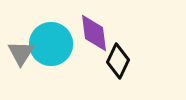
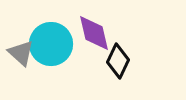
purple diamond: rotated 6 degrees counterclockwise
gray triangle: rotated 20 degrees counterclockwise
